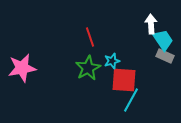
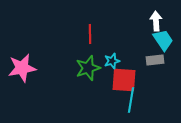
white arrow: moved 5 px right, 3 px up
red line: moved 3 px up; rotated 18 degrees clockwise
gray rectangle: moved 10 px left, 4 px down; rotated 30 degrees counterclockwise
green star: rotated 10 degrees clockwise
cyan line: rotated 20 degrees counterclockwise
